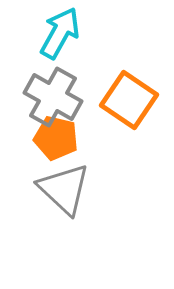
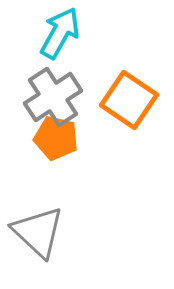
gray cross: rotated 28 degrees clockwise
gray triangle: moved 26 px left, 43 px down
